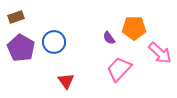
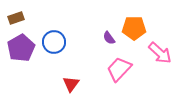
brown rectangle: moved 1 px down
purple pentagon: rotated 12 degrees clockwise
red triangle: moved 5 px right, 3 px down; rotated 12 degrees clockwise
